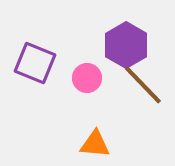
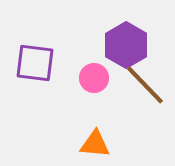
purple square: rotated 15 degrees counterclockwise
pink circle: moved 7 px right
brown line: moved 2 px right
